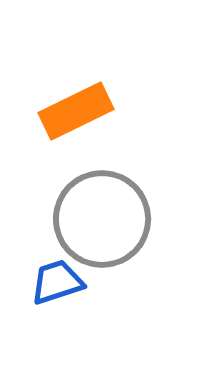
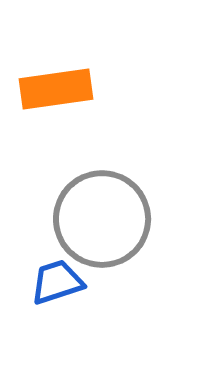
orange rectangle: moved 20 px left, 22 px up; rotated 18 degrees clockwise
